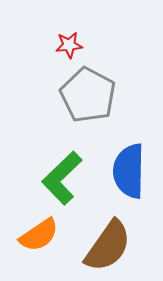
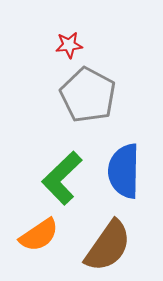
blue semicircle: moved 5 px left
